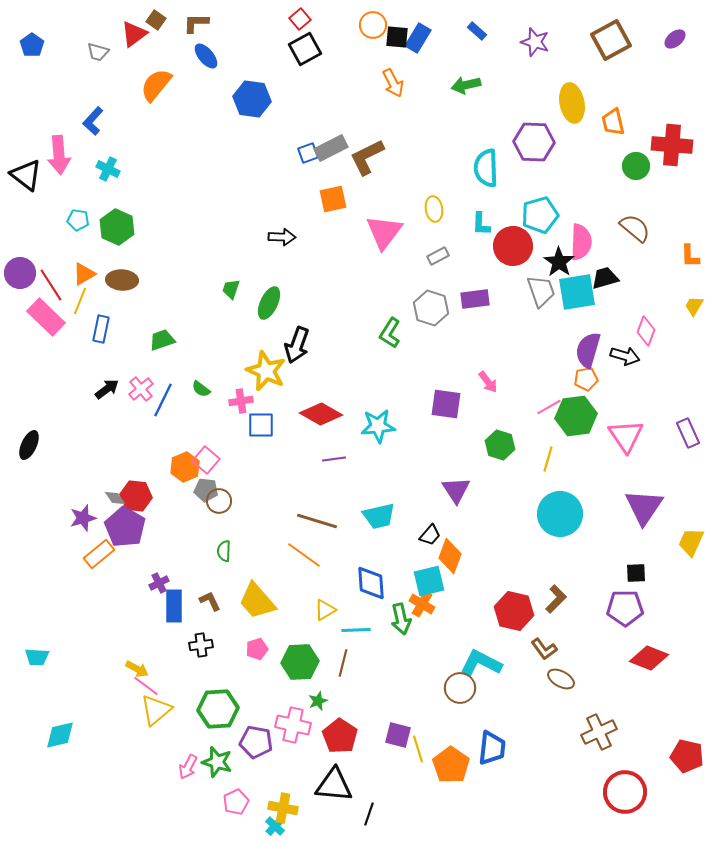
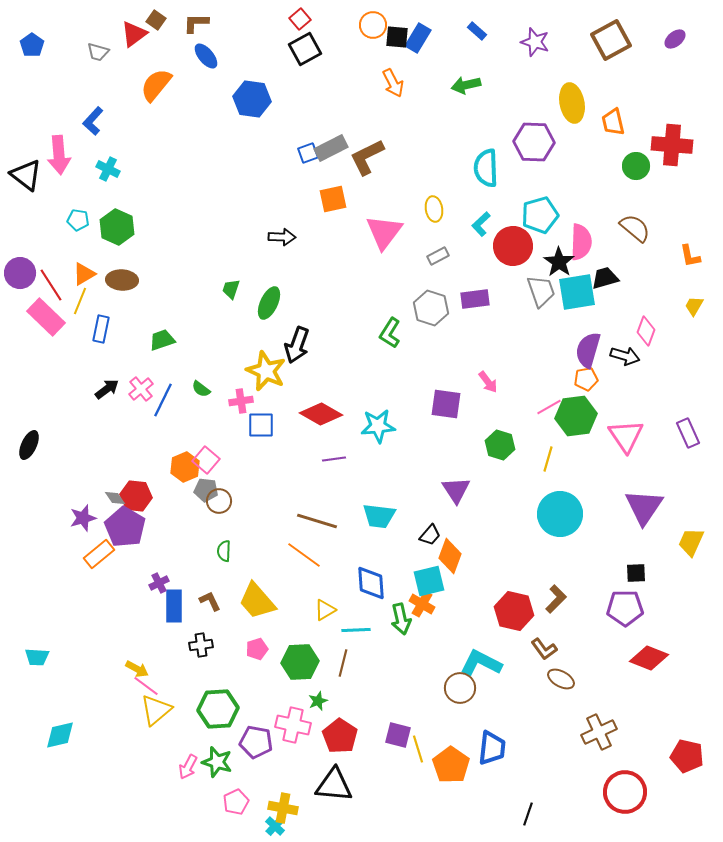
cyan L-shape at (481, 224): rotated 45 degrees clockwise
orange L-shape at (690, 256): rotated 10 degrees counterclockwise
cyan trapezoid at (379, 516): rotated 20 degrees clockwise
black line at (369, 814): moved 159 px right
